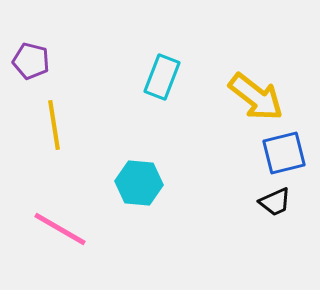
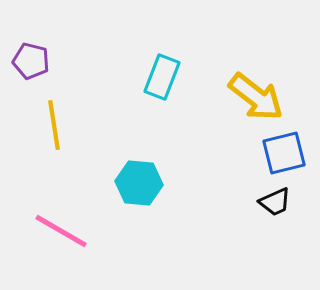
pink line: moved 1 px right, 2 px down
